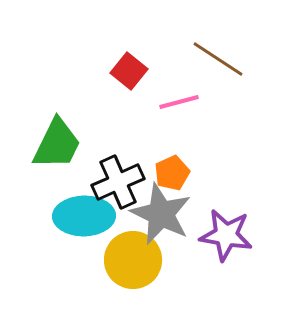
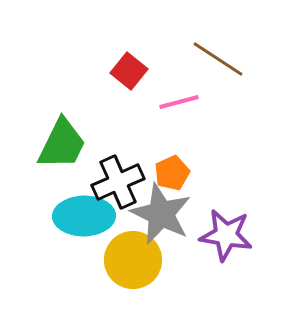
green trapezoid: moved 5 px right
